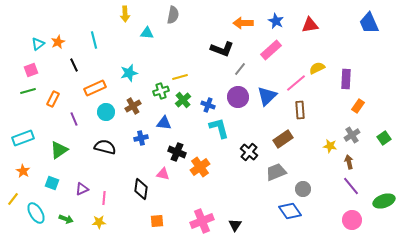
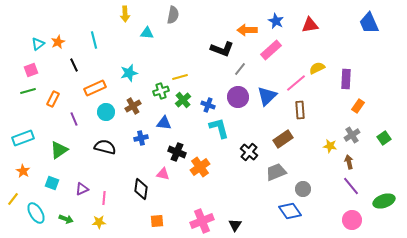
orange arrow at (243, 23): moved 4 px right, 7 px down
